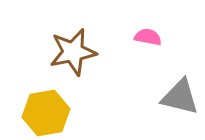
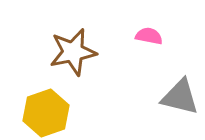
pink semicircle: moved 1 px right, 1 px up
yellow hexagon: rotated 9 degrees counterclockwise
